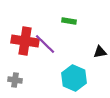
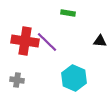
green rectangle: moved 1 px left, 8 px up
purple line: moved 2 px right, 2 px up
black triangle: moved 11 px up; rotated 16 degrees clockwise
gray cross: moved 2 px right
